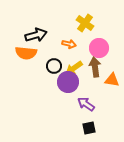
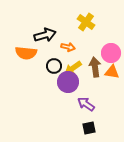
yellow cross: moved 1 px right, 1 px up
black arrow: moved 9 px right
orange arrow: moved 1 px left, 3 px down
pink circle: moved 12 px right, 5 px down
yellow arrow: moved 1 px left
orange triangle: moved 8 px up
